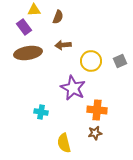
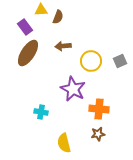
yellow triangle: moved 7 px right
purple rectangle: moved 1 px right
brown arrow: moved 1 px down
brown ellipse: rotated 48 degrees counterclockwise
purple star: moved 1 px down
orange cross: moved 2 px right, 1 px up
brown star: moved 3 px right, 1 px down
